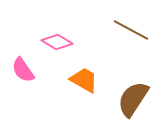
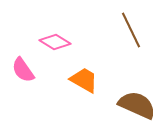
brown line: rotated 36 degrees clockwise
pink diamond: moved 2 px left
brown semicircle: moved 4 px right, 6 px down; rotated 81 degrees clockwise
